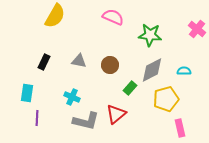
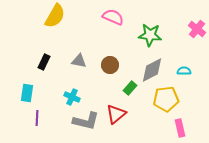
yellow pentagon: rotated 10 degrees clockwise
